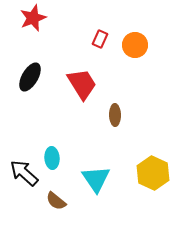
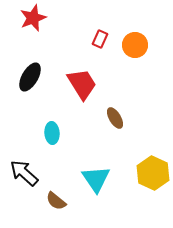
brown ellipse: moved 3 px down; rotated 30 degrees counterclockwise
cyan ellipse: moved 25 px up
